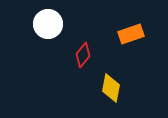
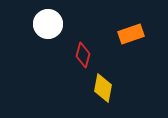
red diamond: rotated 25 degrees counterclockwise
yellow diamond: moved 8 px left
